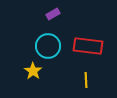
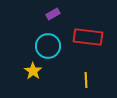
red rectangle: moved 9 px up
